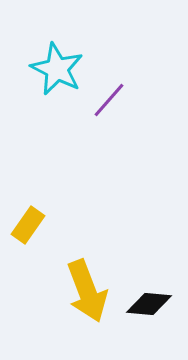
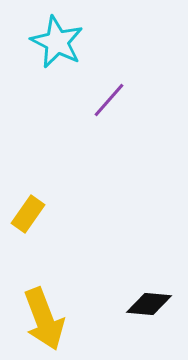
cyan star: moved 27 px up
yellow rectangle: moved 11 px up
yellow arrow: moved 43 px left, 28 px down
